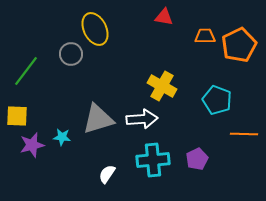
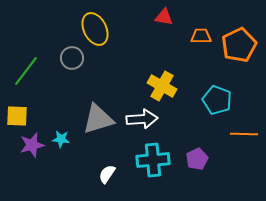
orange trapezoid: moved 4 px left
gray circle: moved 1 px right, 4 px down
cyan star: moved 1 px left, 2 px down
